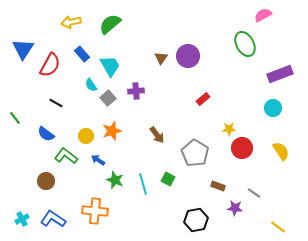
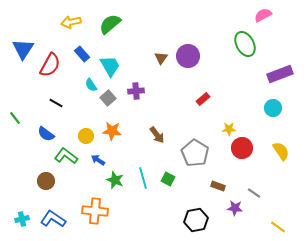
orange star: rotated 24 degrees clockwise
cyan line: moved 6 px up
cyan cross: rotated 16 degrees clockwise
